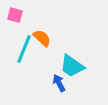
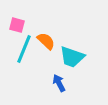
pink square: moved 2 px right, 10 px down
orange semicircle: moved 4 px right, 3 px down
cyan trapezoid: moved 9 px up; rotated 16 degrees counterclockwise
